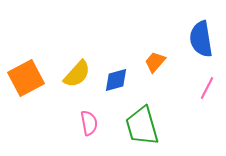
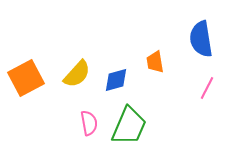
orange trapezoid: rotated 50 degrees counterclockwise
green trapezoid: moved 13 px left; rotated 141 degrees counterclockwise
